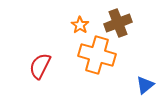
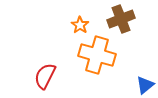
brown cross: moved 3 px right, 4 px up
red semicircle: moved 5 px right, 10 px down
